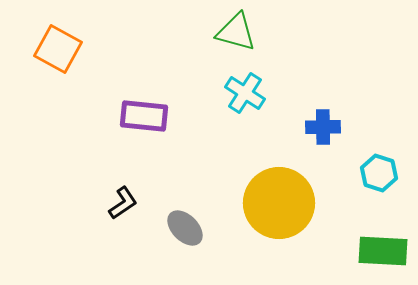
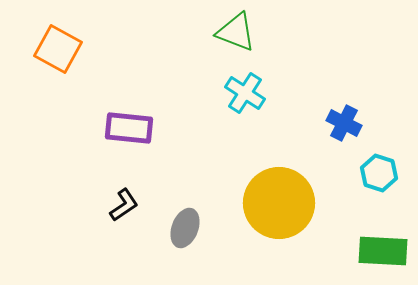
green triangle: rotated 6 degrees clockwise
purple rectangle: moved 15 px left, 12 px down
blue cross: moved 21 px right, 4 px up; rotated 28 degrees clockwise
black L-shape: moved 1 px right, 2 px down
gray ellipse: rotated 66 degrees clockwise
